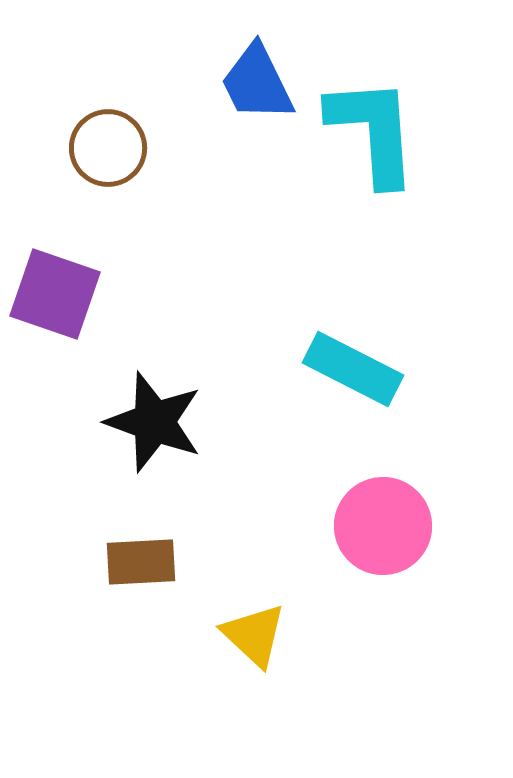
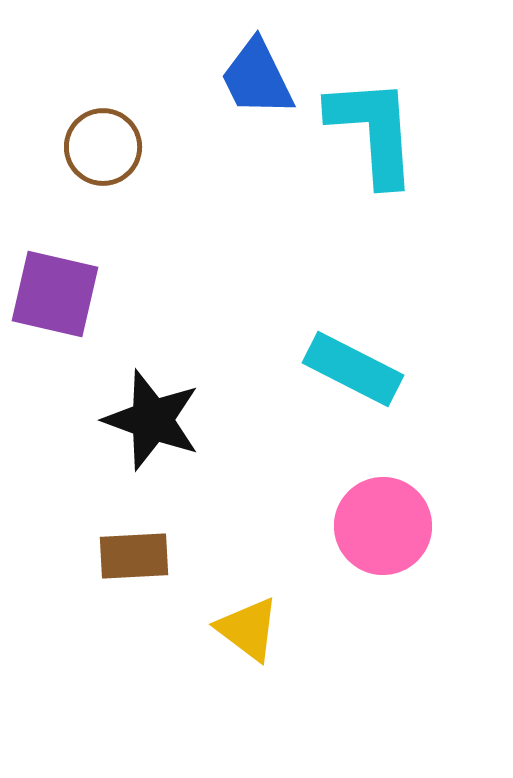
blue trapezoid: moved 5 px up
brown circle: moved 5 px left, 1 px up
purple square: rotated 6 degrees counterclockwise
black star: moved 2 px left, 2 px up
brown rectangle: moved 7 px left, 6 px up
yellow triangle: moved 6 px left, 6 px up; rotated 6 degrees counterclockwise
